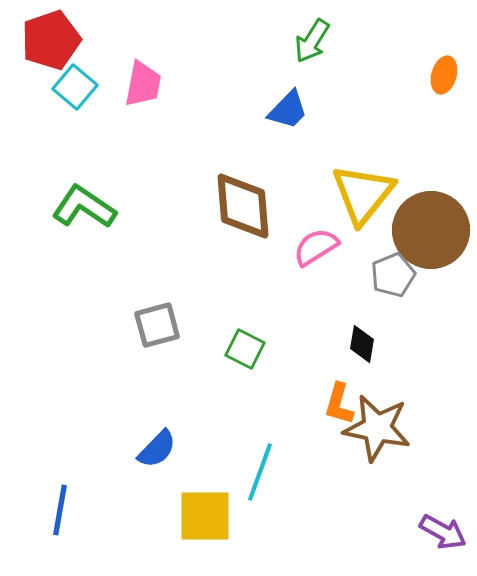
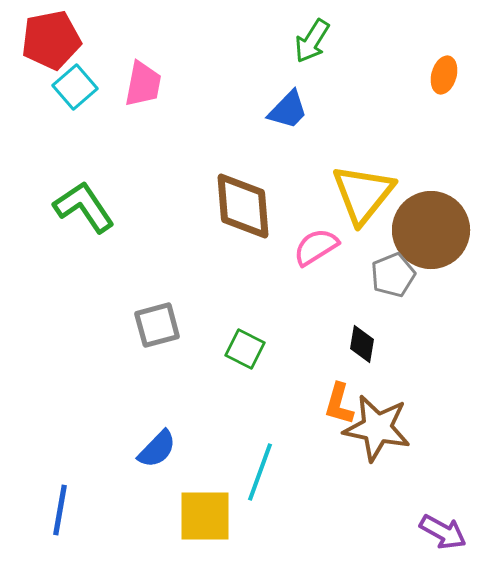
red pentagon: rotated 8 degrees clockwise
cyan square: rotated 9 degrees clockwise
green L-shape: rotated 22 degrees clockwise
